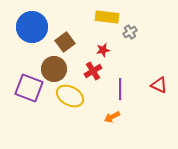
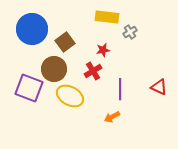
blue circle: moved 2 px down
red triangle: moved 2 px down
